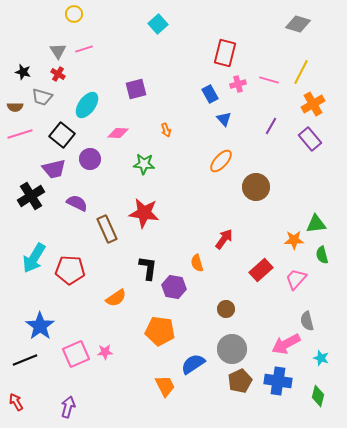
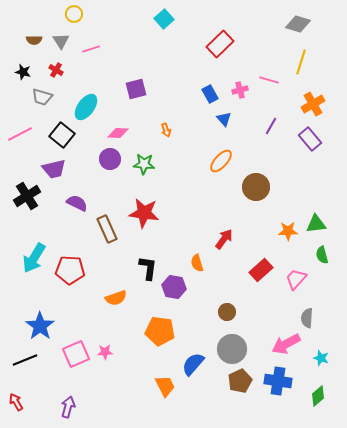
cyan square at (158, 24): moved 6 px right, 5 px up
pink line at (84, 49): moved 7 px right
gray triangle at (58, 51): moved 3 px right, 10 px up
red rectangle at (225, 53): moved 5 px left, 9 px up; rotated 32 degrees clockwise
yellow line at (301, 72): moved 10 px up; rotated 10 degrees counterclockwise
red cross at (58, 74): moved 2 px left, 4 px up
pink cross at (238, 84): moved 2 px right, 6 px down
cyan ellipse at (87, 105): moved 1 px left, 2 px down
brown semicircle at (15, 107): moved 19 px right, 67 px up
pink line at (20, 134): rotated 10 degrees counterclockwise
purple circle at (90, 159): moved 20 px right
black cross at (31, 196): moved 4 px left
orange star at (294, 240): moved 6 px left, 9 px up
orange semicircle at (116, 298): rotated 15 degrees clockwise
brown circle at (226, 309): moved 1 px right, 3 px down
gray semicircle at (307, 321): moved 3 px up; rotated 18 degrees clockwise
blue semicircle at (193, 364): rotated 15 degrees counterclockwise
green diamond at (318, 396): rotated 35 degrees clockwise
